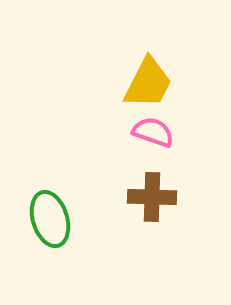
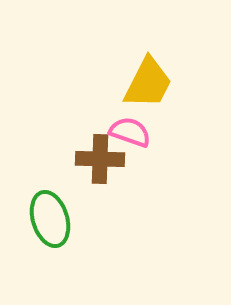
pink semicircle: moved 23 px left
brown cross: moved 52 px left, 38 px up
